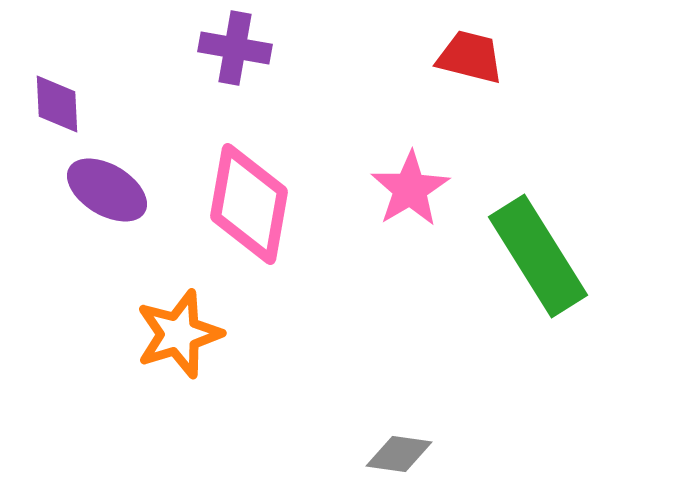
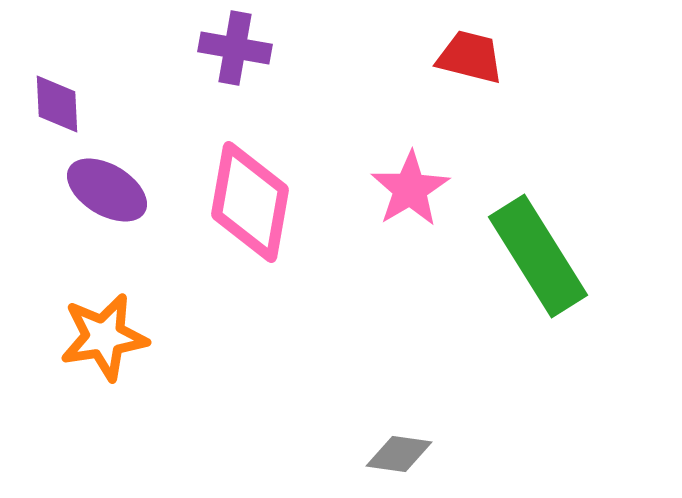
pink diamond: moved 1 px right, 2 px up
orange star: moved 75 px left, 3 px down; rotated 8 degrees clockwise
